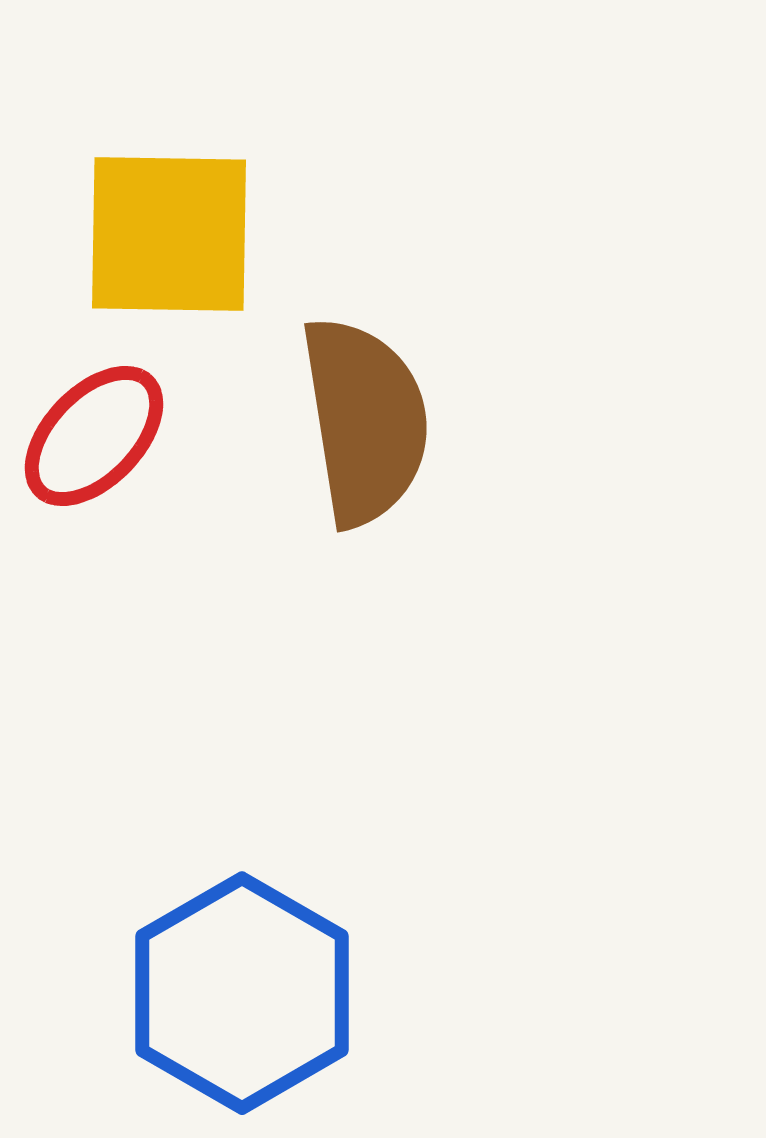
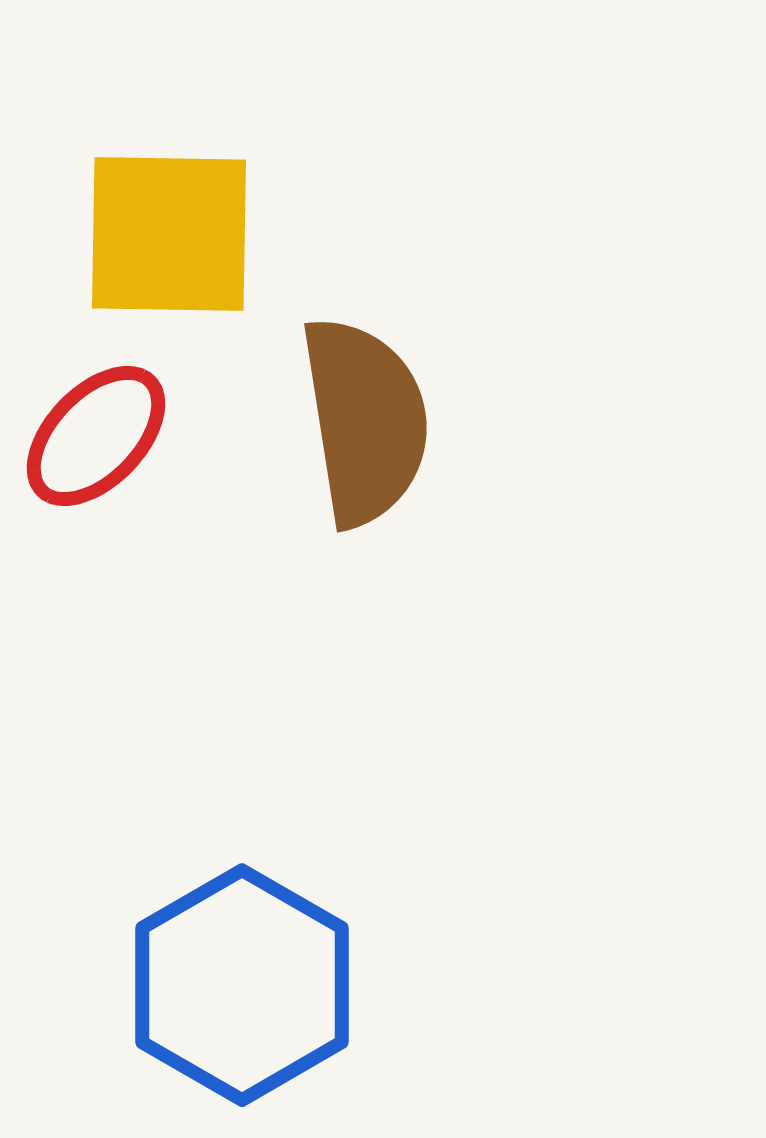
red ellipse: moved 2 px right
blue hexagon: moved 8 px up
